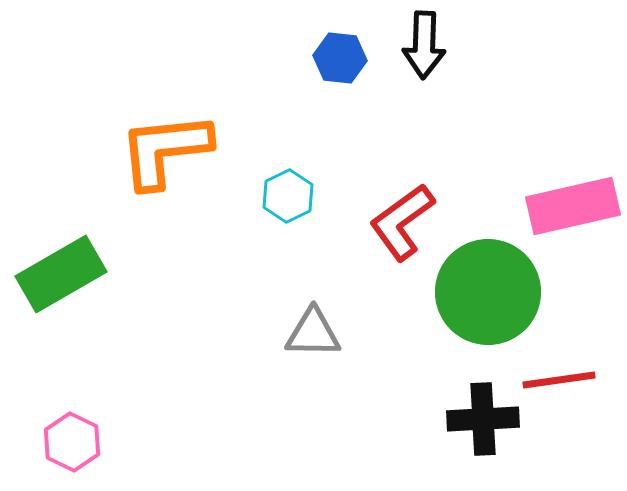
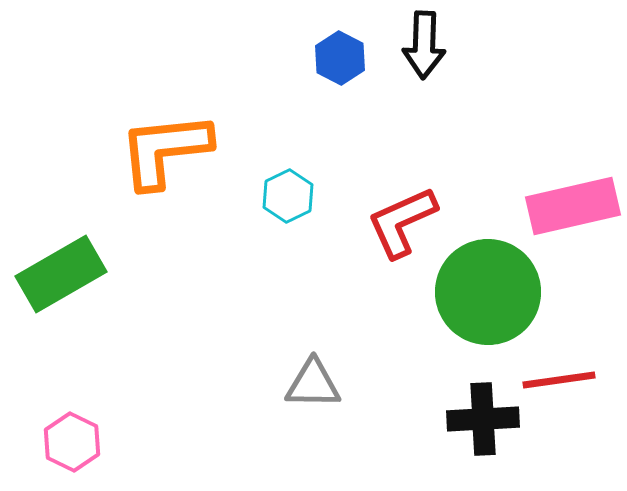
blue hexagon: rotated 21 degrees clockwise
red L-shape: rotated 12 degrees clockwise
gray triangle: moved 51 px down
